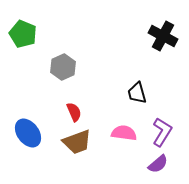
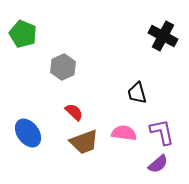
red semicircle: rotated 24 degrees counterclockwise
purple L-shape: rotated 44 degrees counterclockwise
brown trapezoid: moved 7 px right
